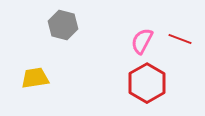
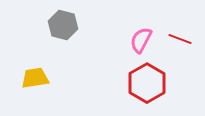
pink semicircle: moved 1 px left, 1 px up
